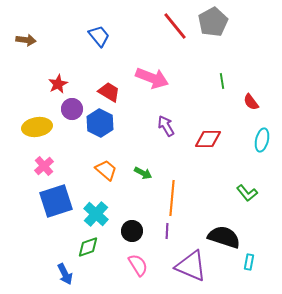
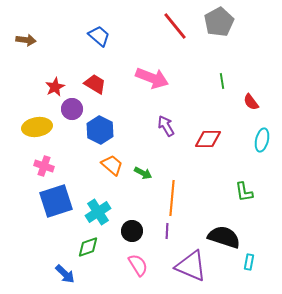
gray pentagon: moved 6 px right
blue trapezoid: rotated 10 degrees counterclockwise
red star: moved 3 px left, 3 px down
red trapezoid: moved 14 px left, 8 px up
blue hexagon: moved 7 px down
pink cross: rotated 30 degrees counterclockwise
orange trapezoid: moved 6 px right, 5 px up
green L-shape: moved 3 px left, 1 px up; rotated 30 degrees clockwise
cyan cross: moved 2 px right, 2 px up; rotated 15 degrees clockwise
blue arrow: rotated 20 degrees counterclockwise
